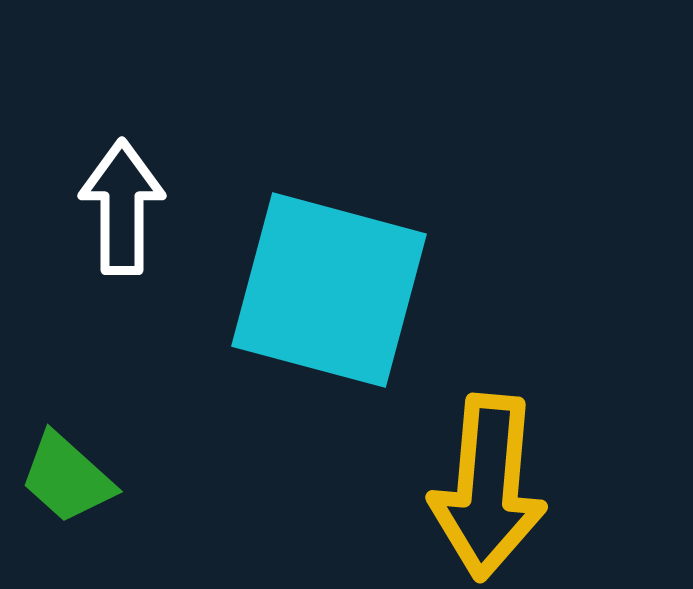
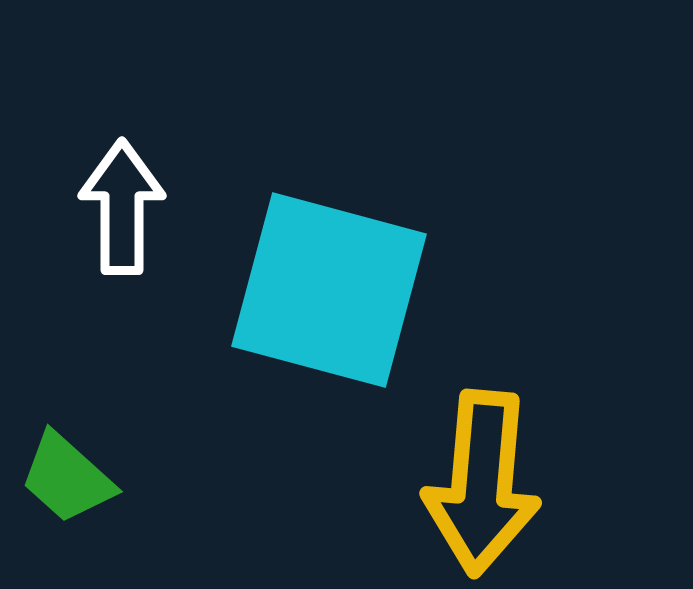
yellow arrow: moved 6 px left, 4 px up
